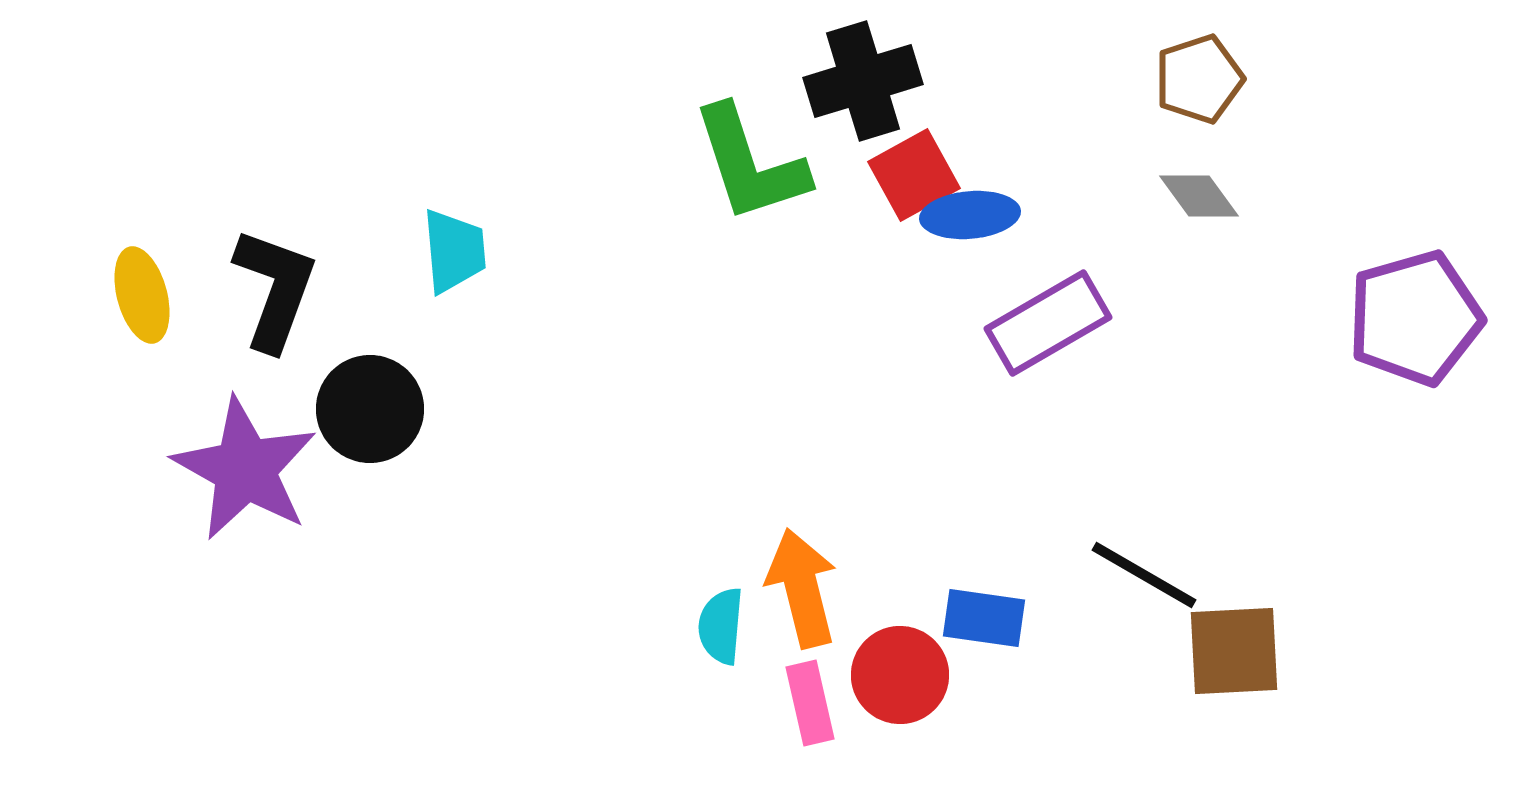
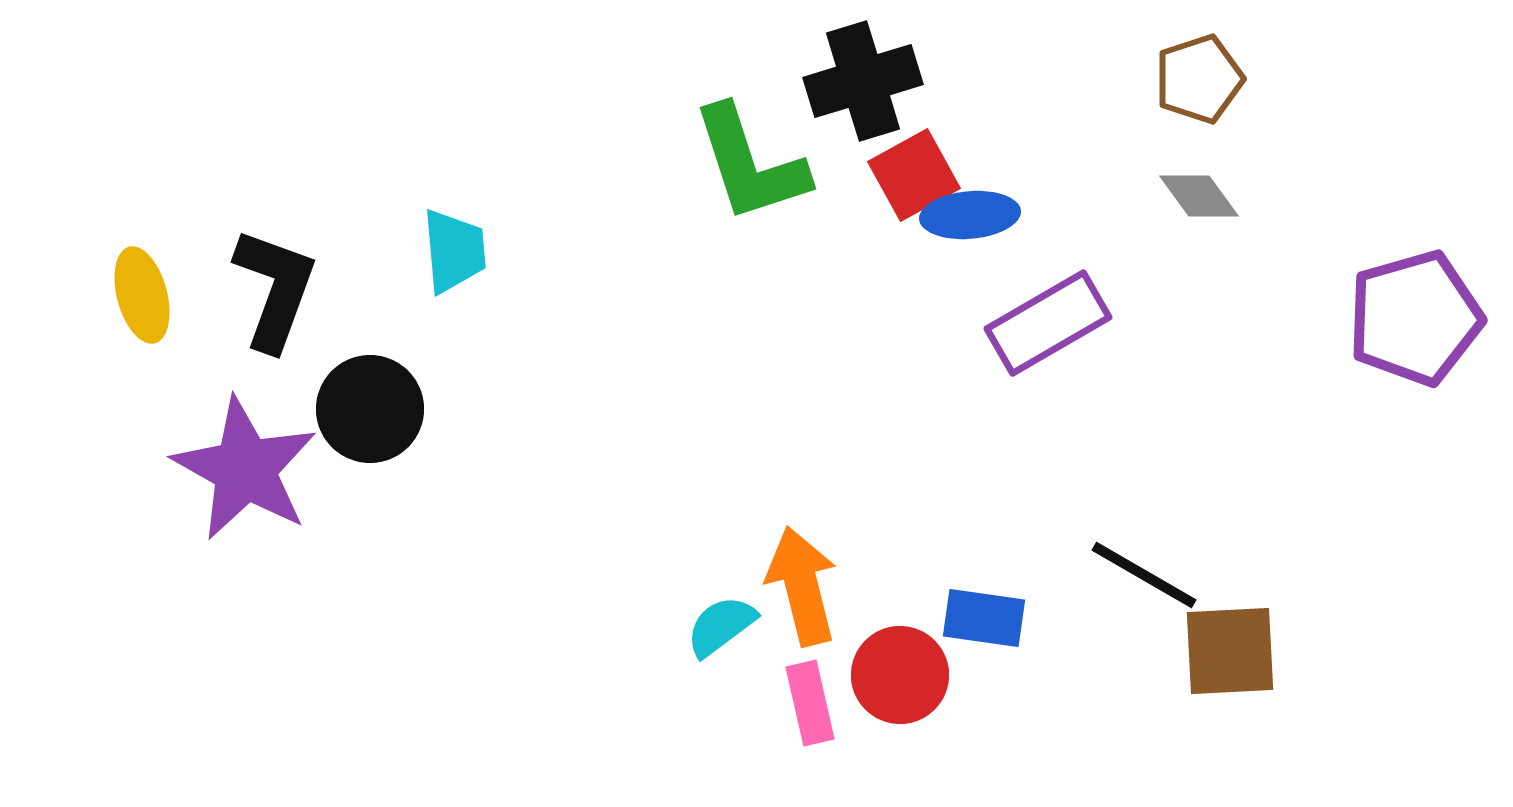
orange arrow: moved 2 px up
cyan semicircle: rotated 48 degrees clockwise
brown square: moved 4 px left
